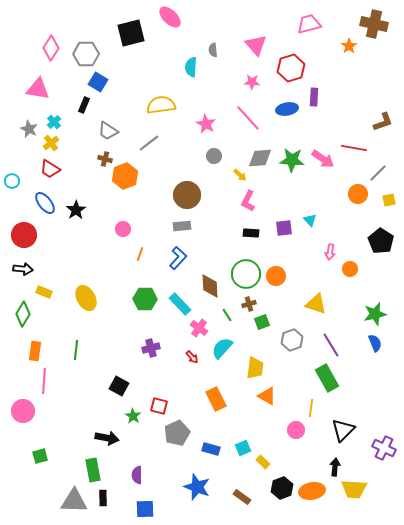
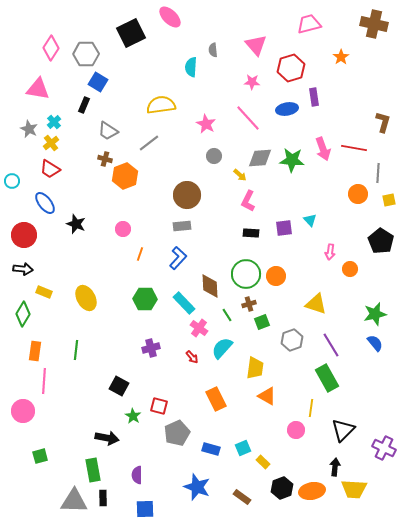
black square at (131, 33): rotated 12 degrees counterclockwise
orange star at (349, 46): moved 8 px left, 11 px down
purple rectangle at (314, 97): rotated 12 degrees counterclockwise
brown L-shape at (383, 122): rotated 55 degrees counterclockwise
pink arrow at (323, 159): moved 10 px up; rotated 35 degrees clockwise
gray line at (378, 173): rotated 42 degrees counterclockwise
black star at (76, 210): moved 14 px down; rotated 18 degrees counterclockwise
cyan rectangle at (180, 304): moved 4 px right, 1 px up
blue semicircle at (375, 343): rotated 18 degrees counterclockwise
